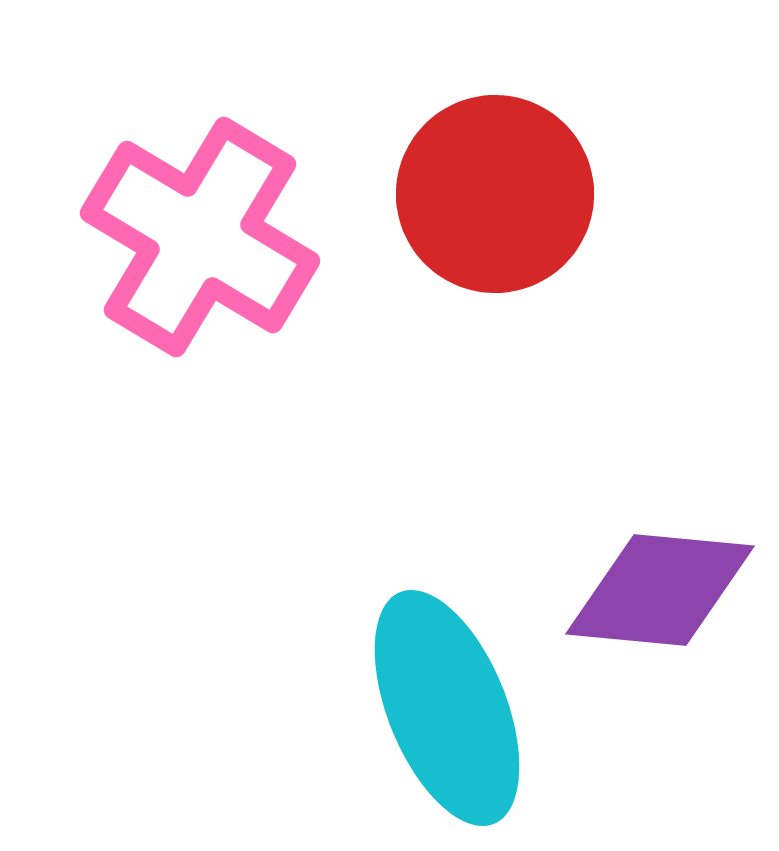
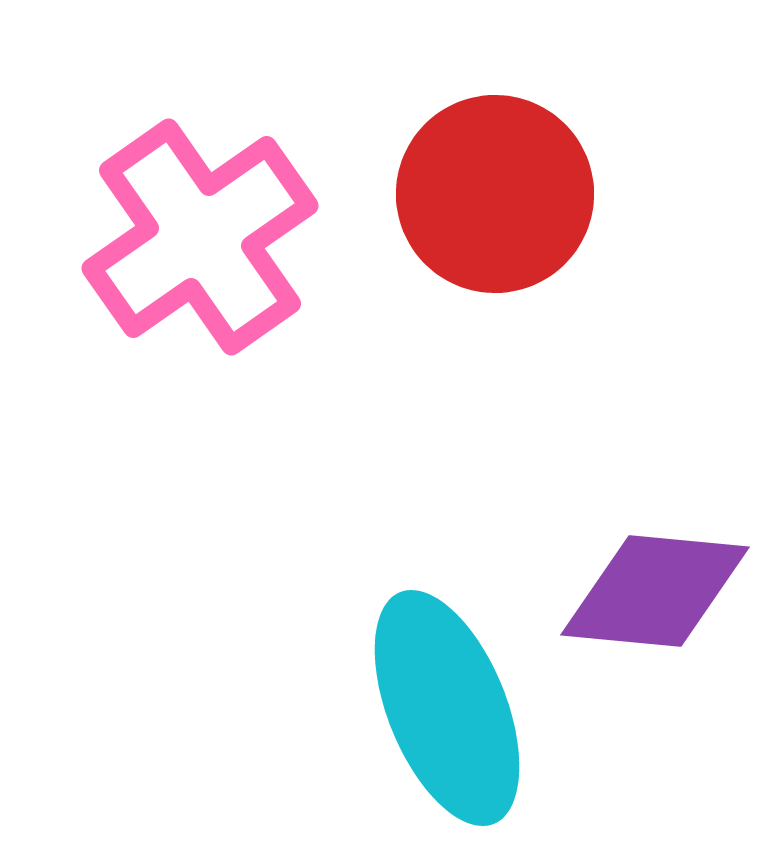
pink cross: rotated 24 degrees clockwise
purple diamond: moved 5 px left, 1 px down
